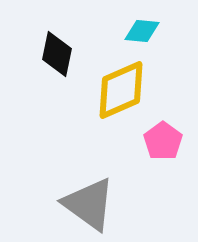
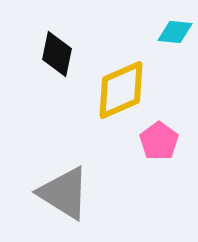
cyan diamond: moved 33 px right, 1 px down
pink pentagon: moved 4 px left
gray triangle: moved 25 px left, 11 px up; rotated 4 degrees counterclockwise
